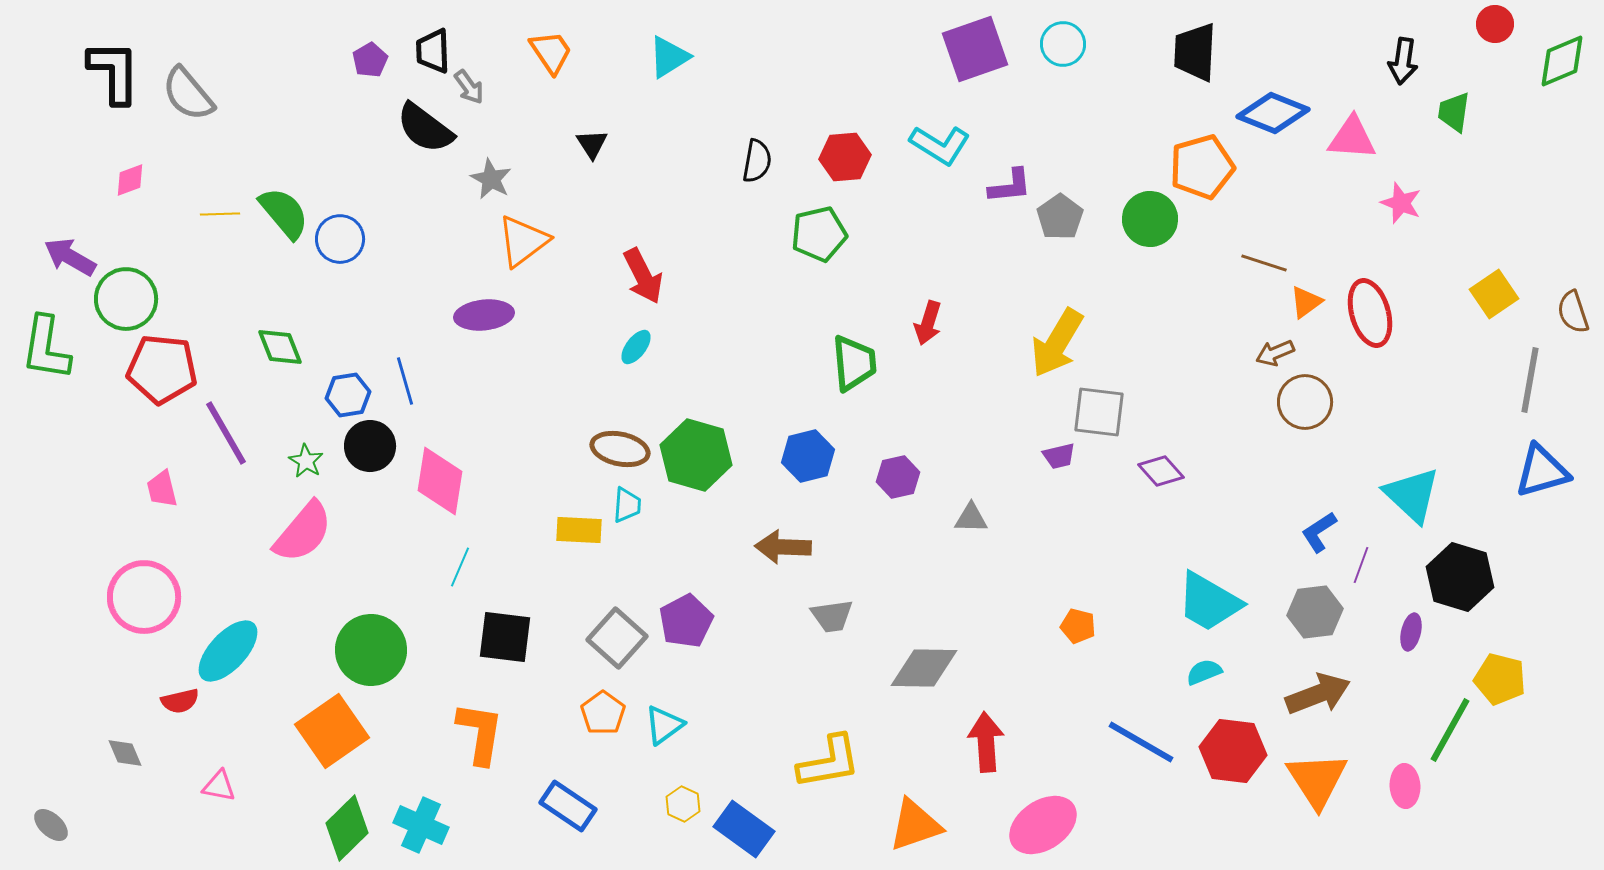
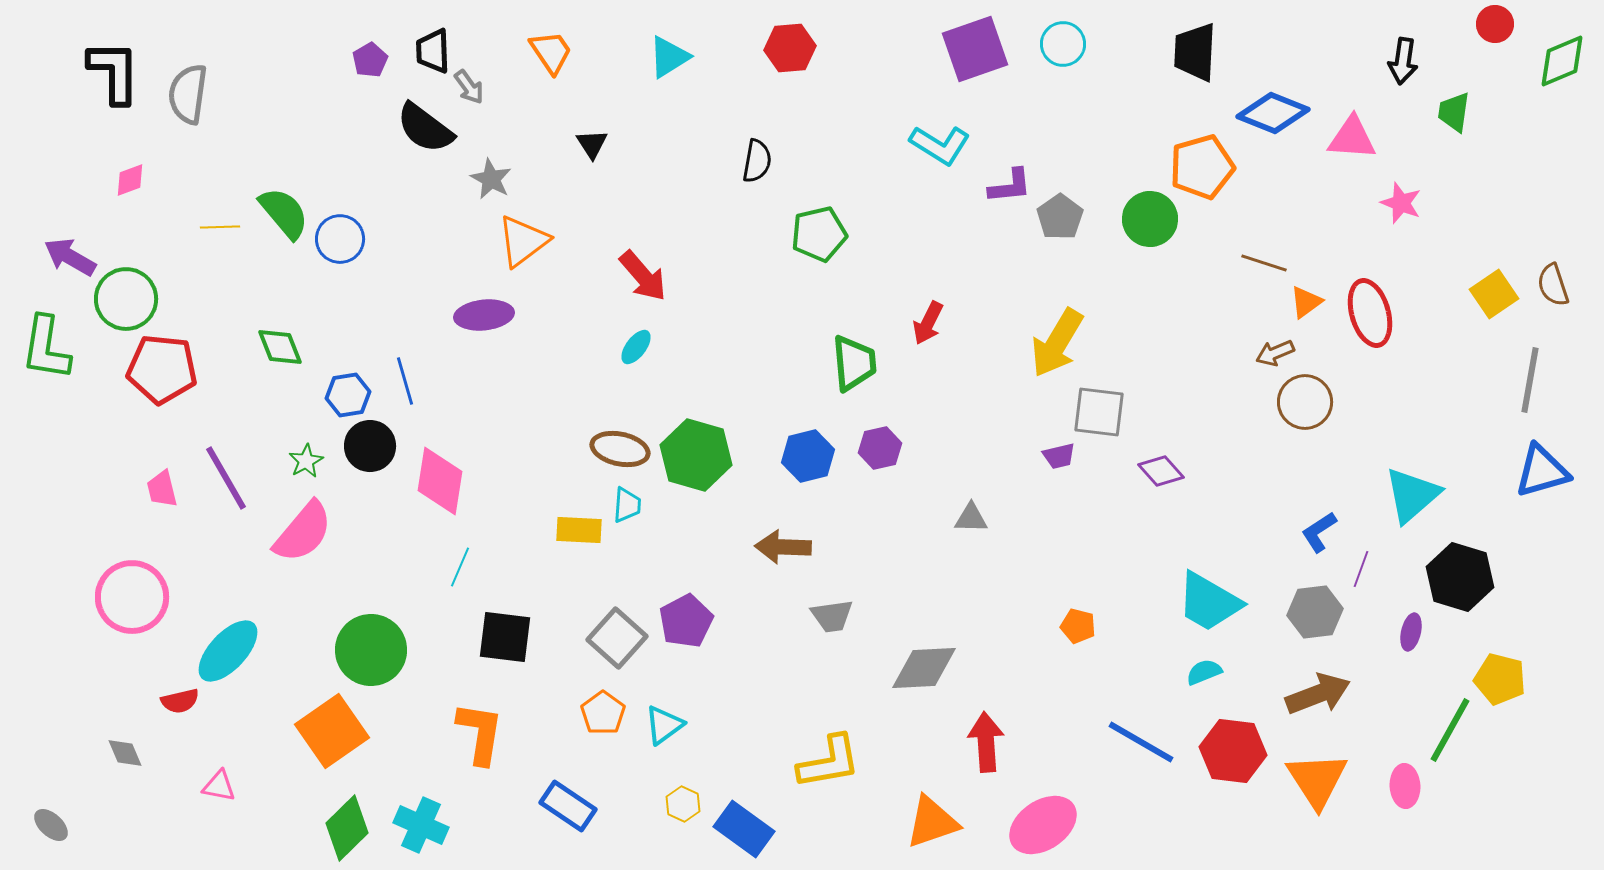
gray semicircle at (188, 94): rotated 48 degrees clockwise
red hexagon at (845, 157): moved 55 px left, 109 px up
yellow line at (220, 214): moved 13 px down
red arrow at (643, 276): rotated 14 degrees counterclockwise
brown semicircle at (1573, 312): moved 20 px left, 27 px up
red arrow at (928, 323): rotated 9 degrees clockwise
purple line at (226, 433): moved 45 px down
green star at (306, 461): rotated 12 degrees clockwise
purple hexagon at (898, 477): moved 18 px left, 29 px up
cyan triangle at (1412, 495): rotated 36 degrees clockwise
purple line at (1361, 565): moved 4 px down
pink circle at (144, 597): moved 12 px left
gray diamond at (924, 668): rotated 4 degrees counterclockwise
orange triangle at (915, 825): moved 17 px right, 3 px up
